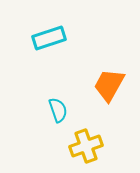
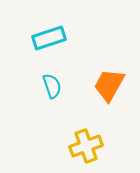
cyan semicircle: moved 6 px left, 24 px up
